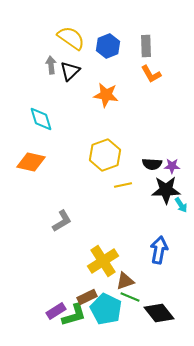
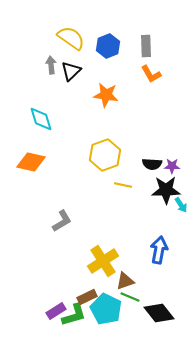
black triangle: moved 1 px right
yellow line: rotated 24 degrees clockwise
